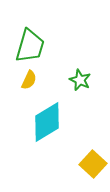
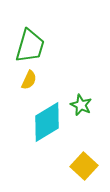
green star: moved 1 px right, 25 px down
yellow square: moved 9 px left, 2 px down
